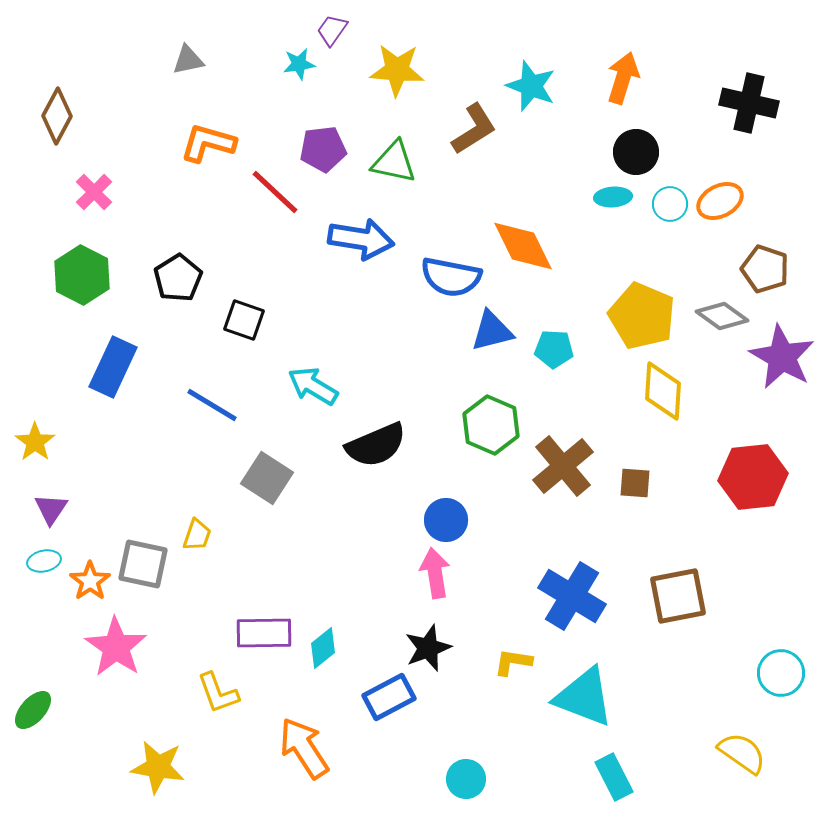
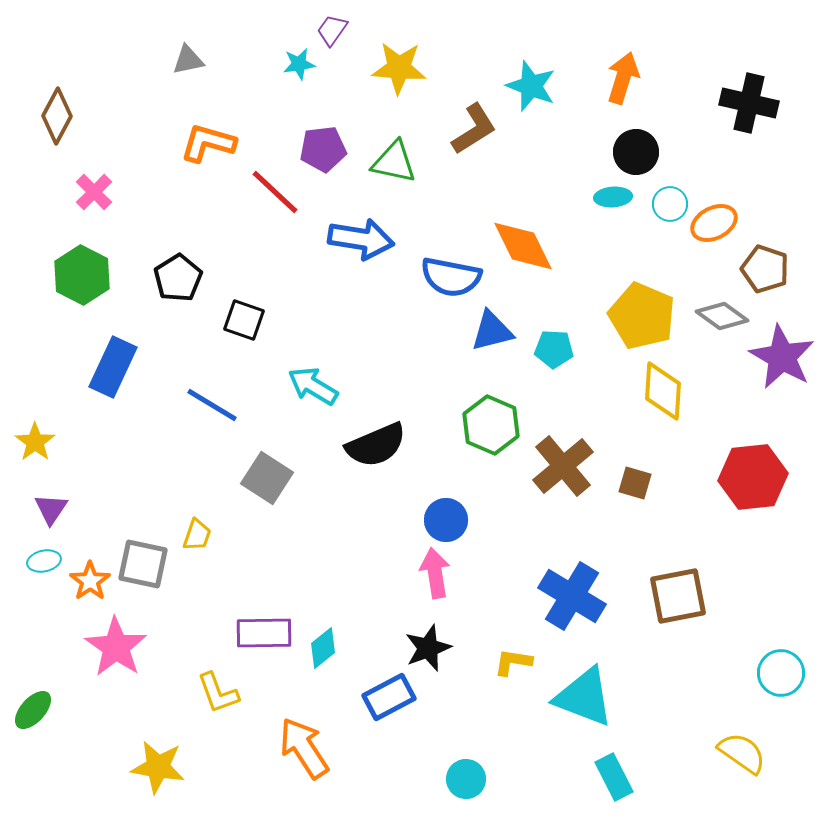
yellow star at (397, 70): moved 2 px right, 2 px up
orange ellipse at (720, 201): moved 6 px left, 22 px down
brown square at (635, 483): rotated 12 degrees clockwise
